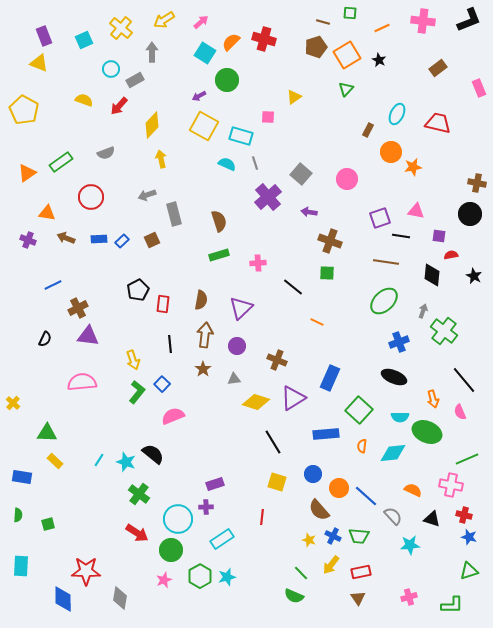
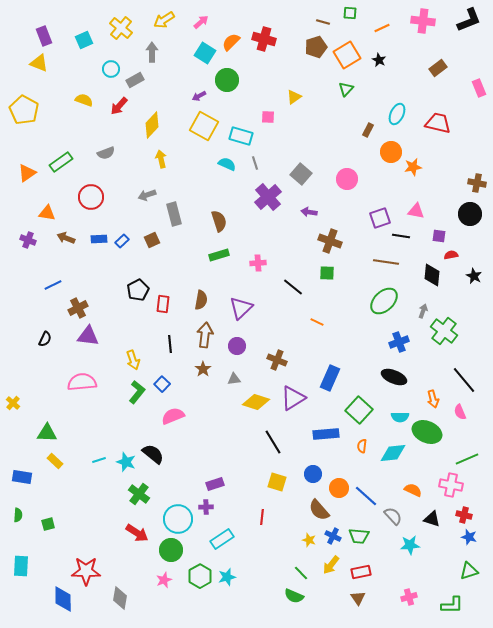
cyan line at (99, 460): rotated 40 degrees clockwise
